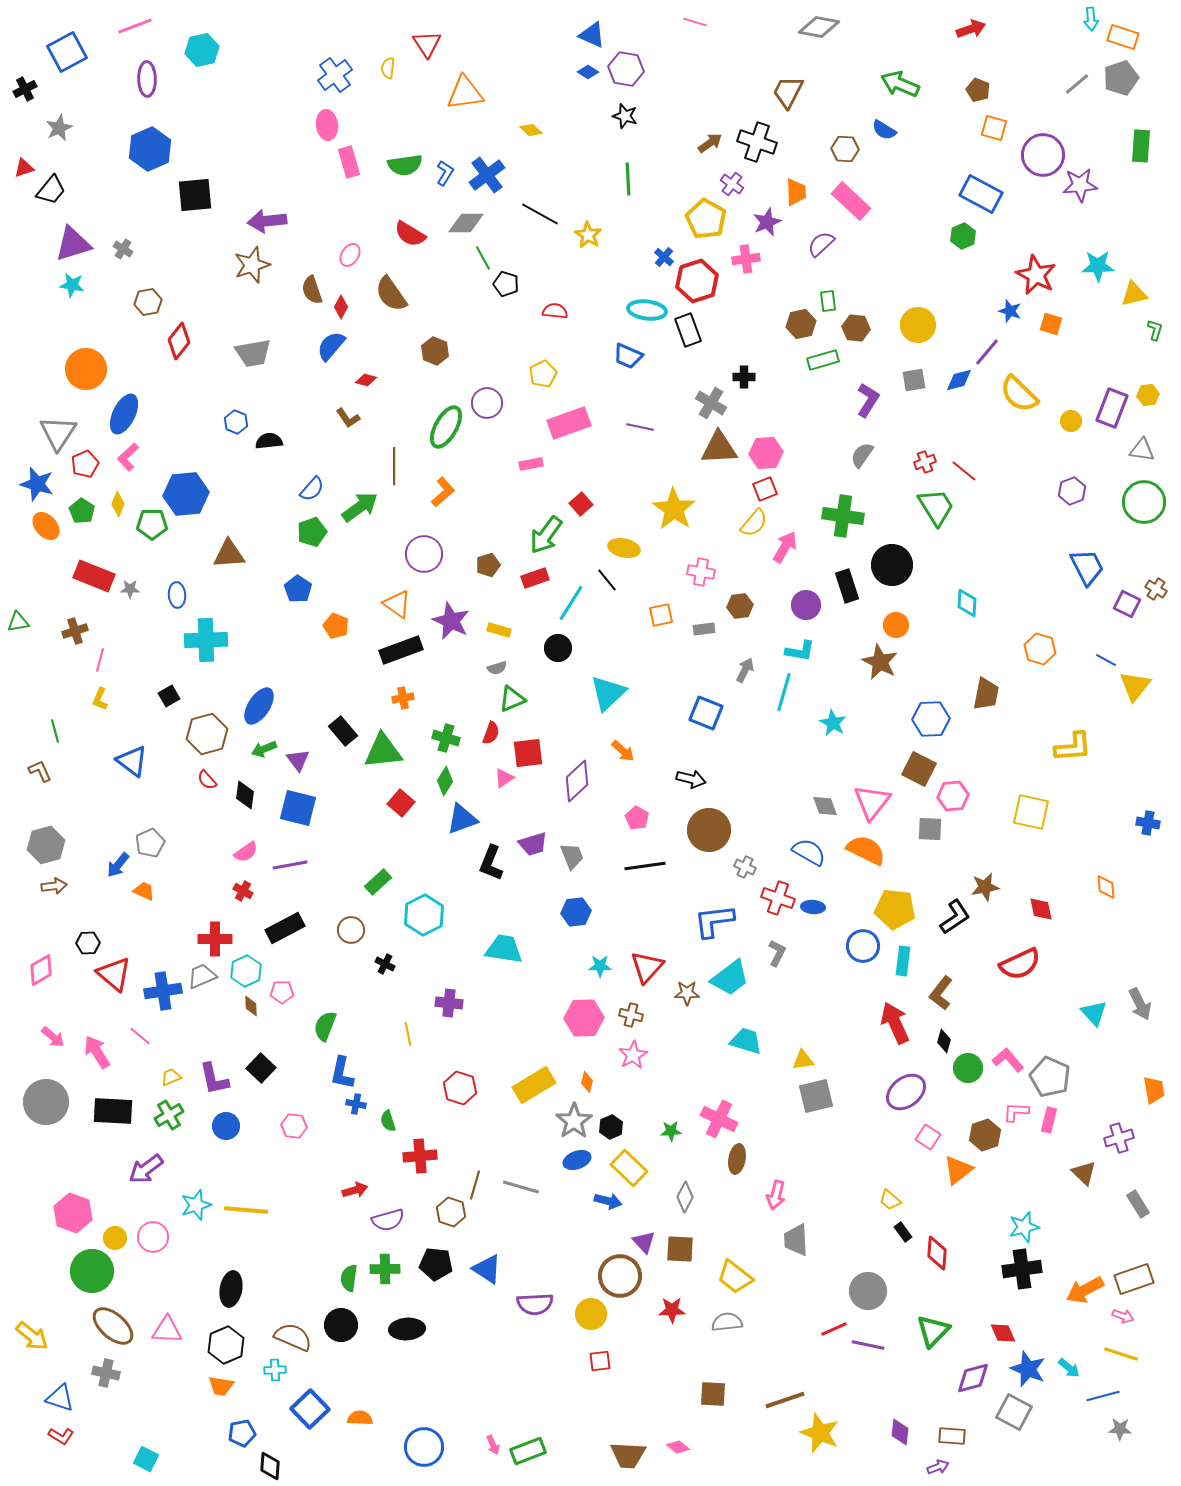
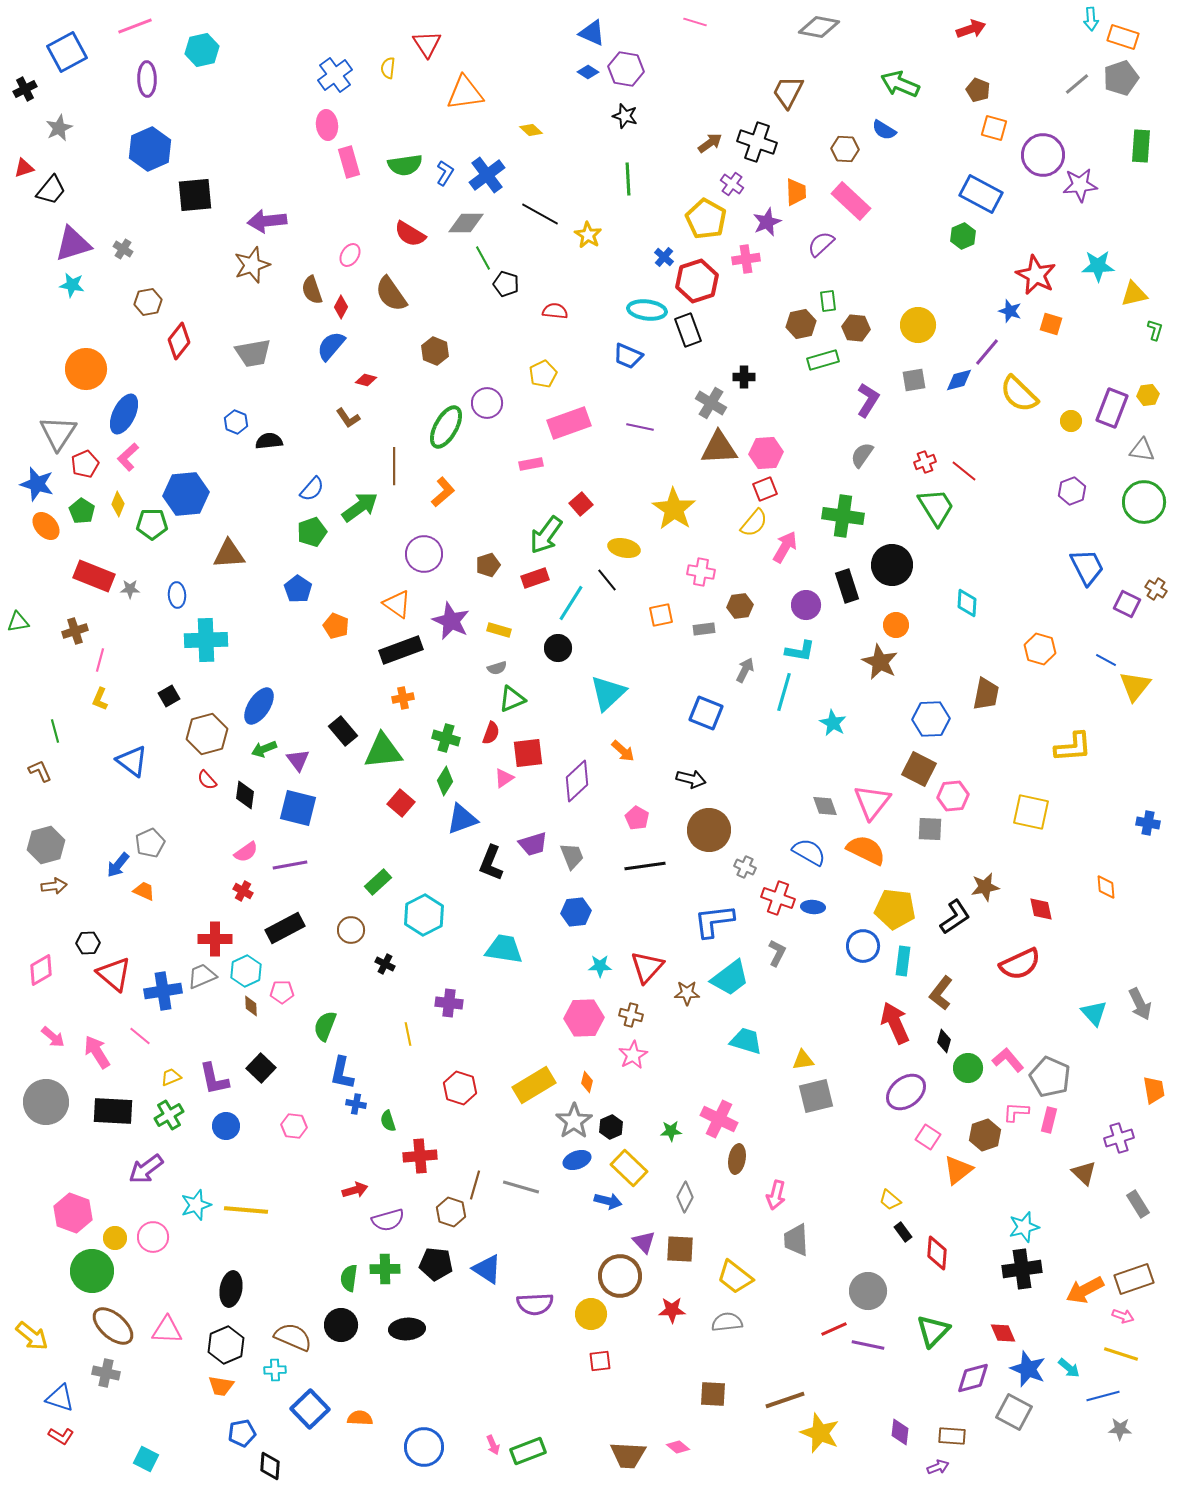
blue triangle at (592, 35): moved 2 px up
